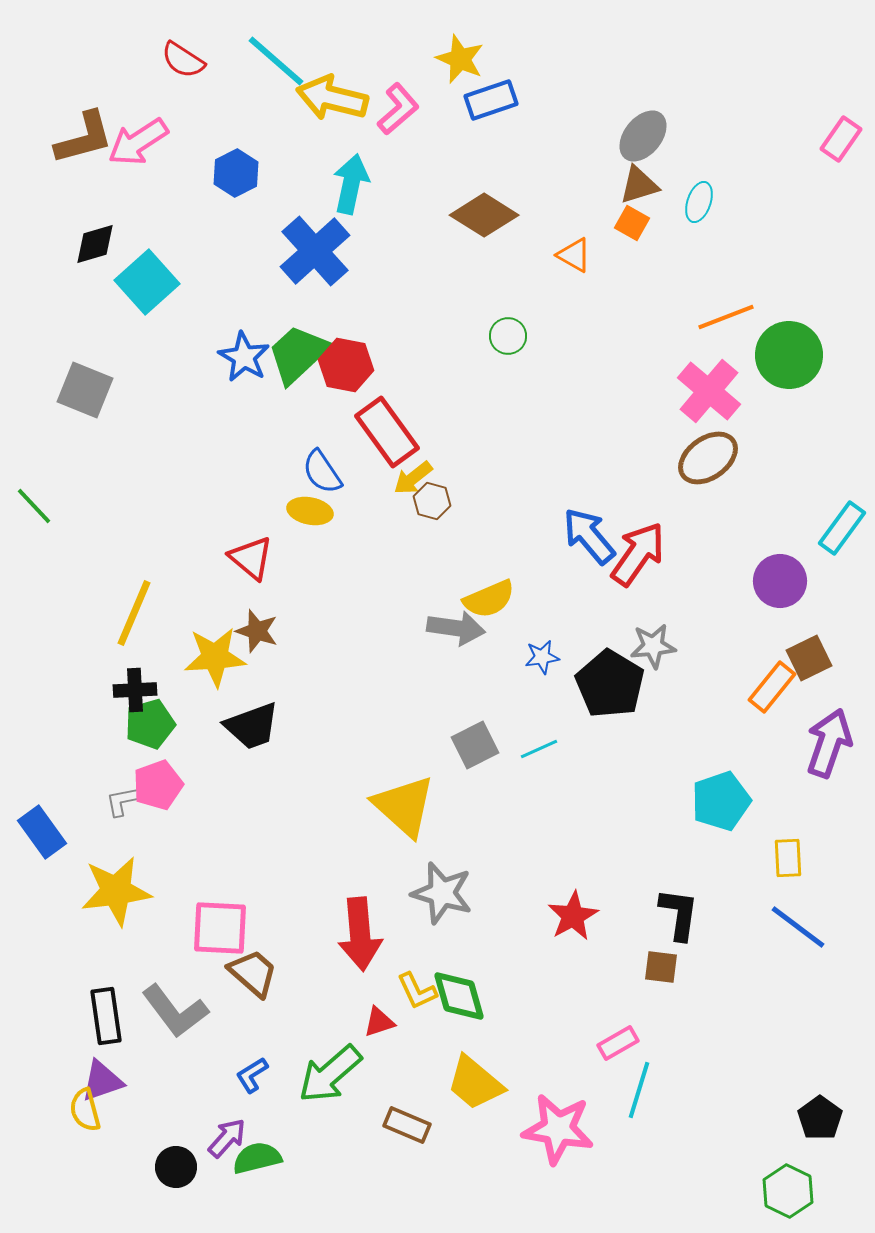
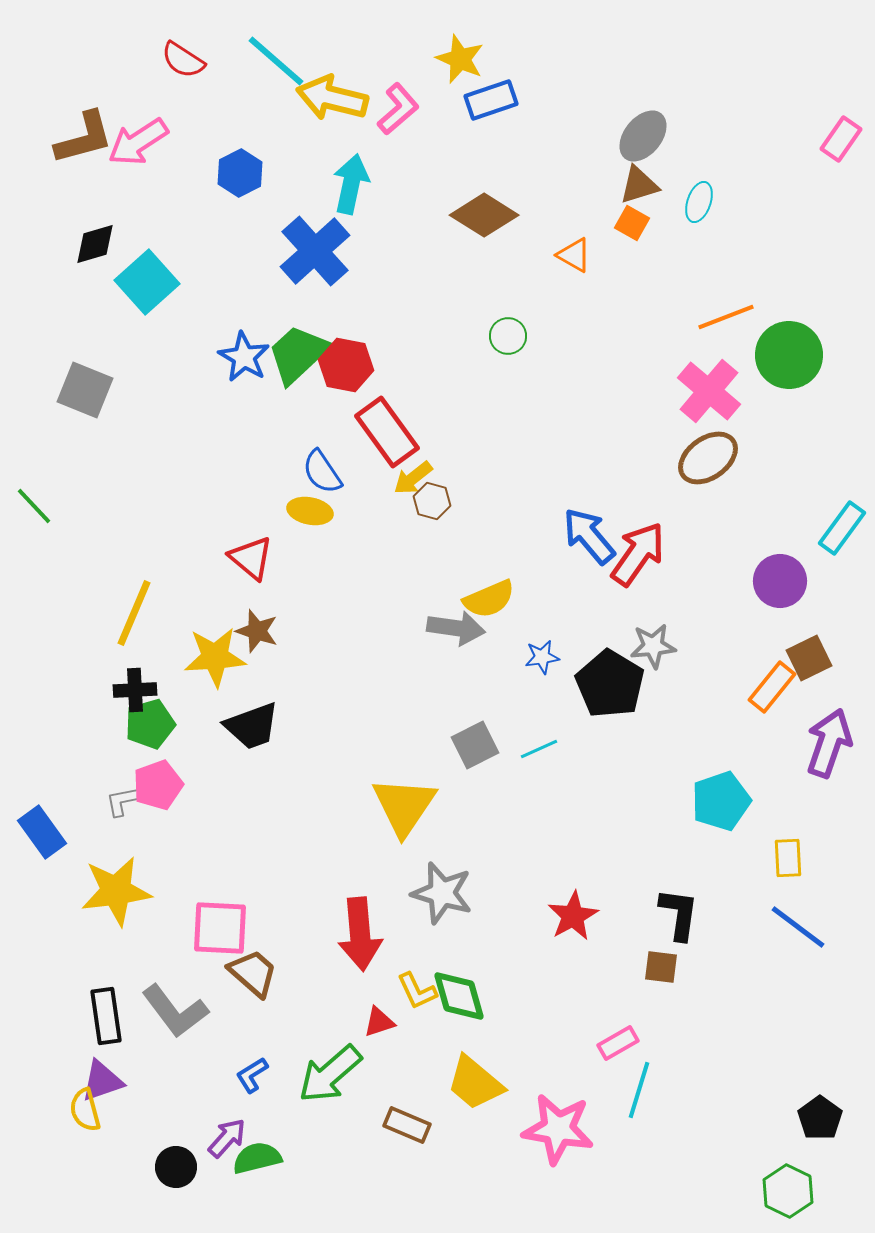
blue hexagon at (236, 173): moved 4 px right
yellow triangle at (404, 806): rotated 22 degrees clockwise
